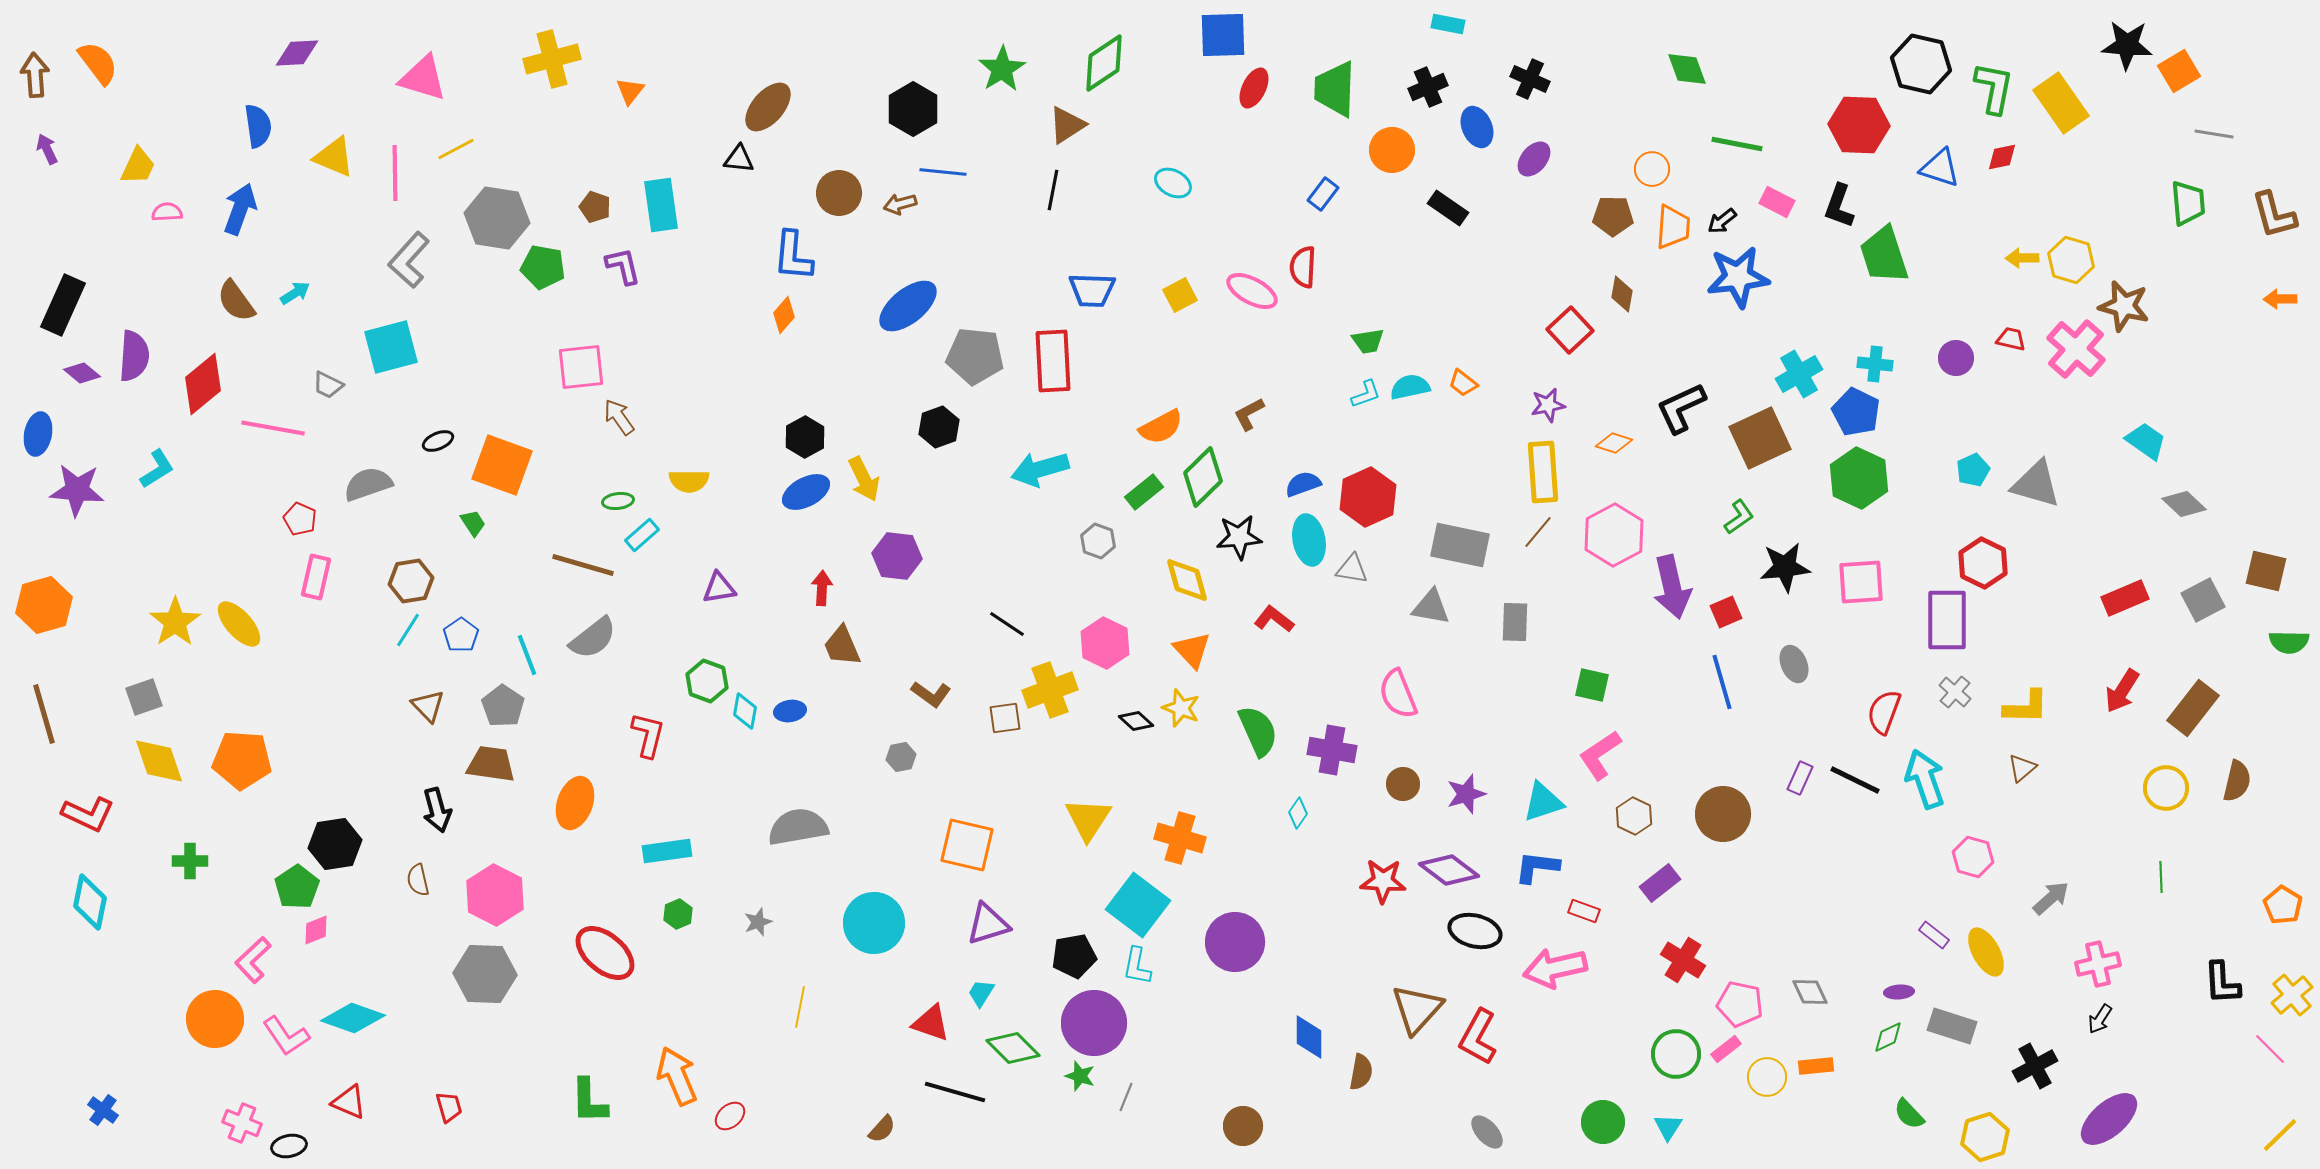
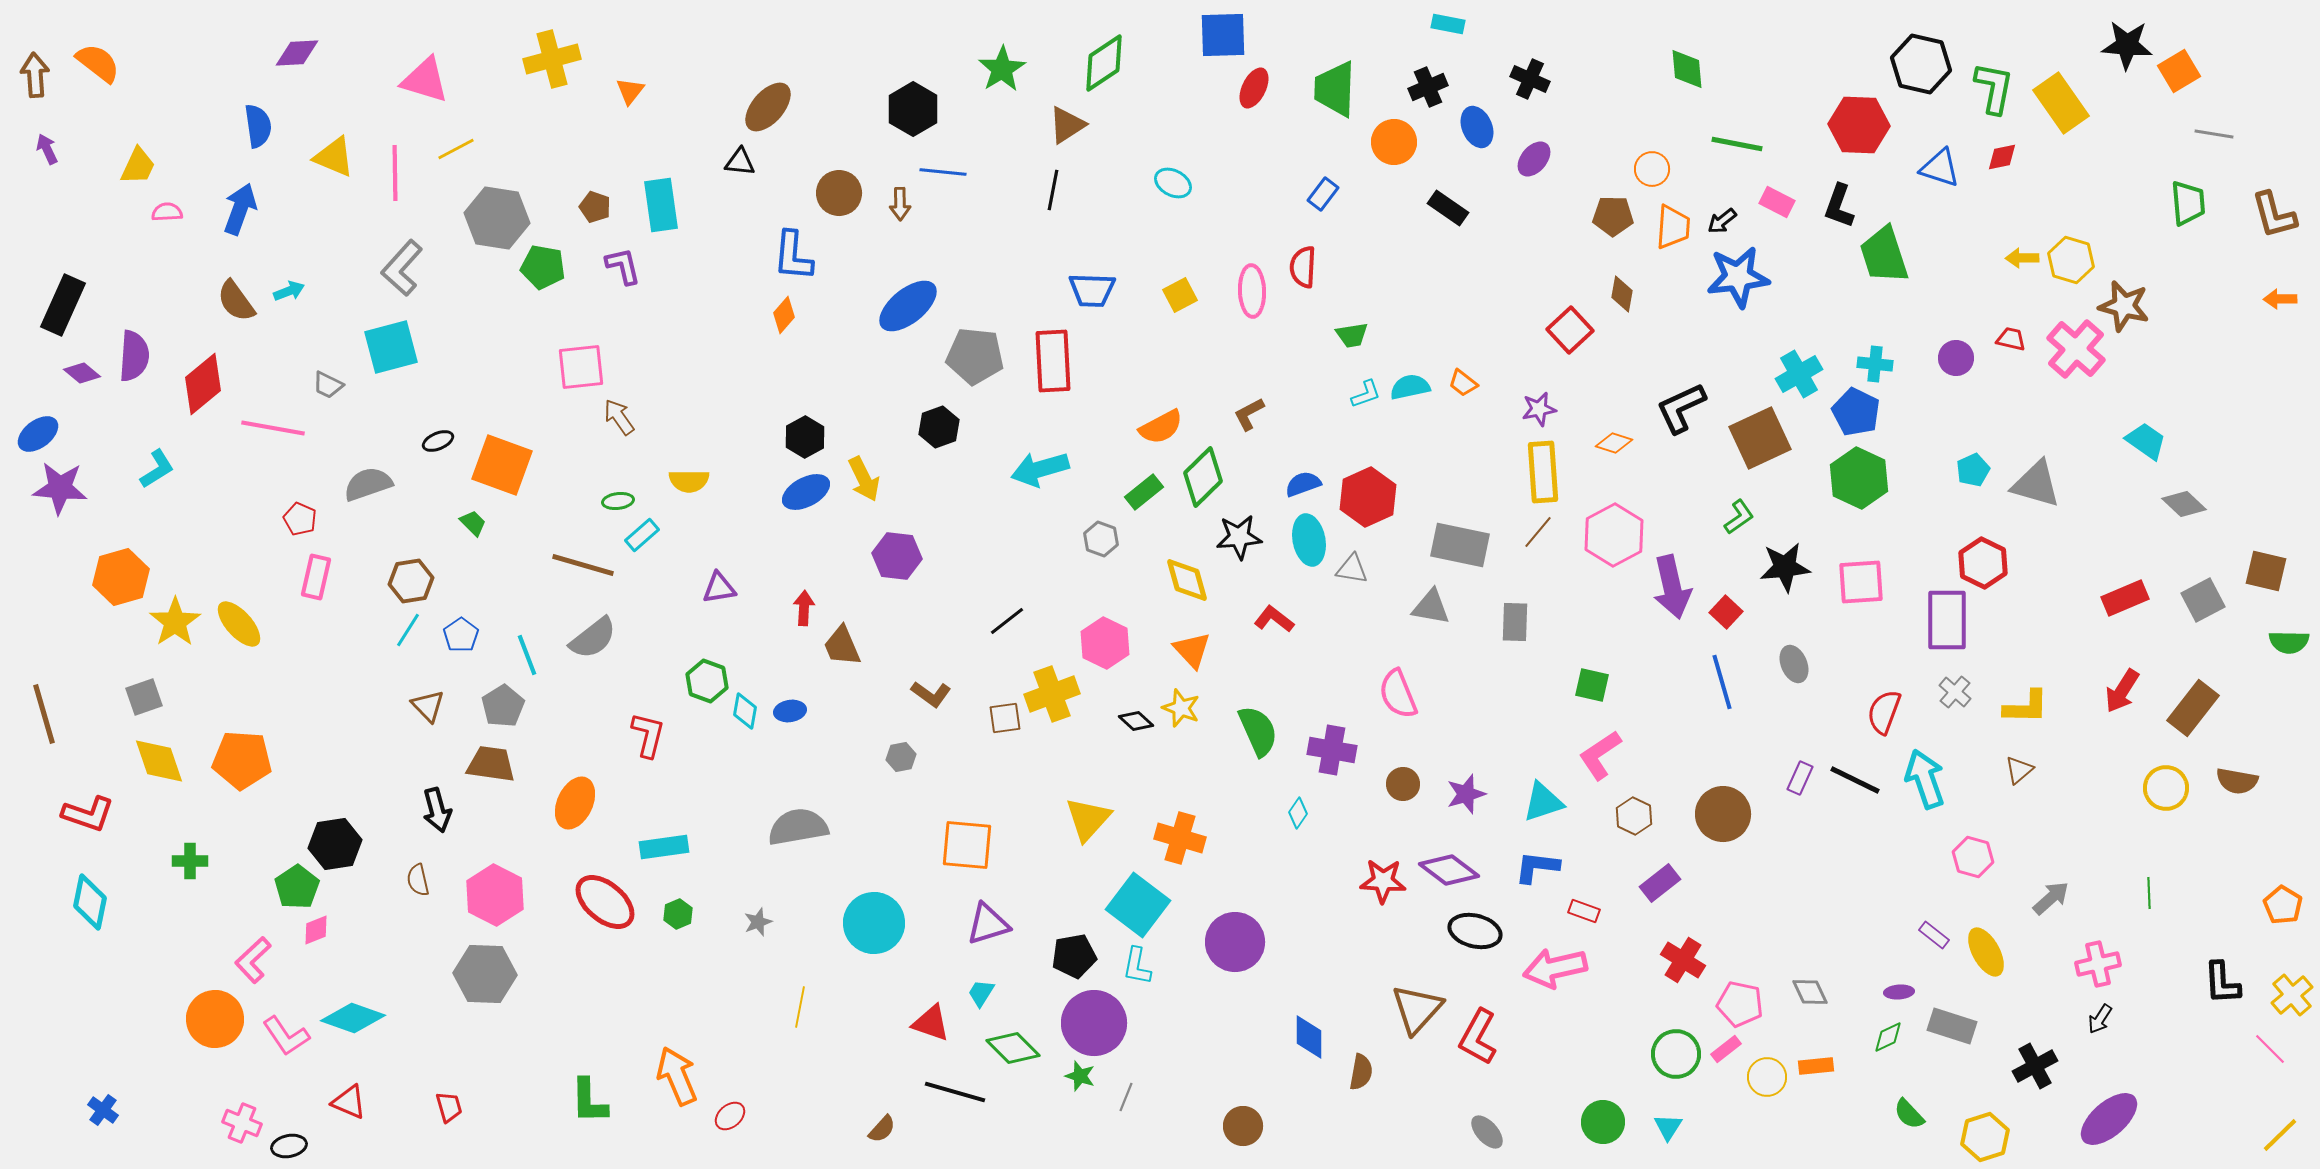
orange semicircle at (98, 63): rotated 15 degrees counterclockwise
green diamond at (1687, 69): rotated 15 degrees clockwise
pink triangle at (423, 78): moved 2 px right, 2 px down
orange circle at (1392, 150): moved 2 px right, 8 px up
black triangle at (739, 159): moved 1 px right, 3 px down
brown arrow at (900, 204): rotated 76 degrees counterclockwise
gray L-shape at (409, 260): moved 7 px left, 8 px down
pink ellipse at (1252, 291): rotated 60 degrees clockwise
cyan arrow at (295, 293): moved 6 px left, 2 px up; rotated 12 degrees clockwise
green trapezoid at (1368, 341): moved 16 px left, 6 px up
purple star at (1548, 405): moved 9 px left, 4 px down
blue ellipse at (38, 434): rotated 42 degrees clockwise
purple star at (77, 490): moved 17 px left, 2 px up
green trapezoid at (473, 523): rotated 12 degrees counterclockwise
gray hexagon at (1098, 541): moved 3 px right, 2 px up
red arrow at (822, 588): moved 18 px left, 20 px down
orange hexagon at (44, 605): moved 77 px right, 28 px up
red square at (1726, 612): rotated 24 degrees counterclockwise
black line at (1007, 624): moved 3 px up; rotated 72 degrees counterclockwise
yellow cross at (1050, 690): moved 2 px right, 4 px down
gray pentagon at (503, 706): rotated 6 degrees clockwise
brown triangle at (2022, 768): moved 3 px left, 2 px down
brown semicircle at (2237, 781): rotated 87 degrees clockwise
orange ellipse at (575, 803): rotated 6 degrees clockwise
red L-shape at (88, 814): rotated 6 degrees counterclockwise
yellow triangle at (1088, 819): rotated 9 degrees clockwise
orange square at (967, 845): rotated 8 degrees counterclockwise
cyan rectangle at (667, 851): moved 3 px left, 4 px up
green line at (2161, 877): moved 12 px left, 16 px down
red ellipse at (605, 953): moved 51 px up
